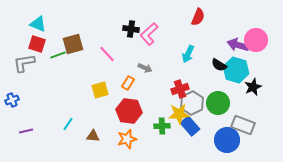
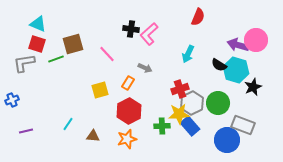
green line: moved 2 px left, 4 px down
red hexagon: rotated 25 degrees clockwise
